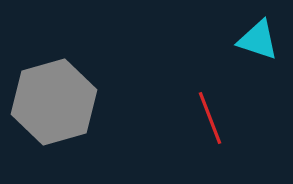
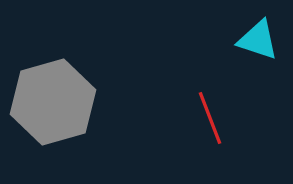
gray hexagon: moved 1 px left
